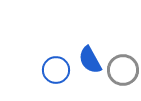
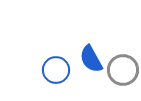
blue semicircle: moved 1 px right, 1 px up
